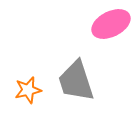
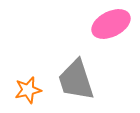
gray trapezoid: moved 1 px up
